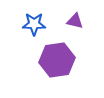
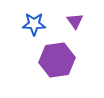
purple triangle: rotated 42 degrees clockwise
